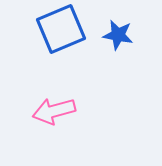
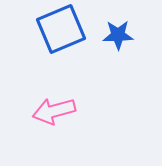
blue star: rotated 12 degrees counterclockwise
